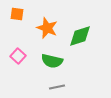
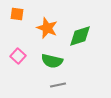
gray line: moved 1 px right, 2 px up
